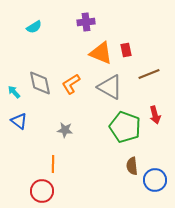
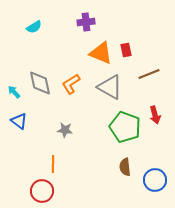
brown semicircle: moved 7 px left, 1 px down
